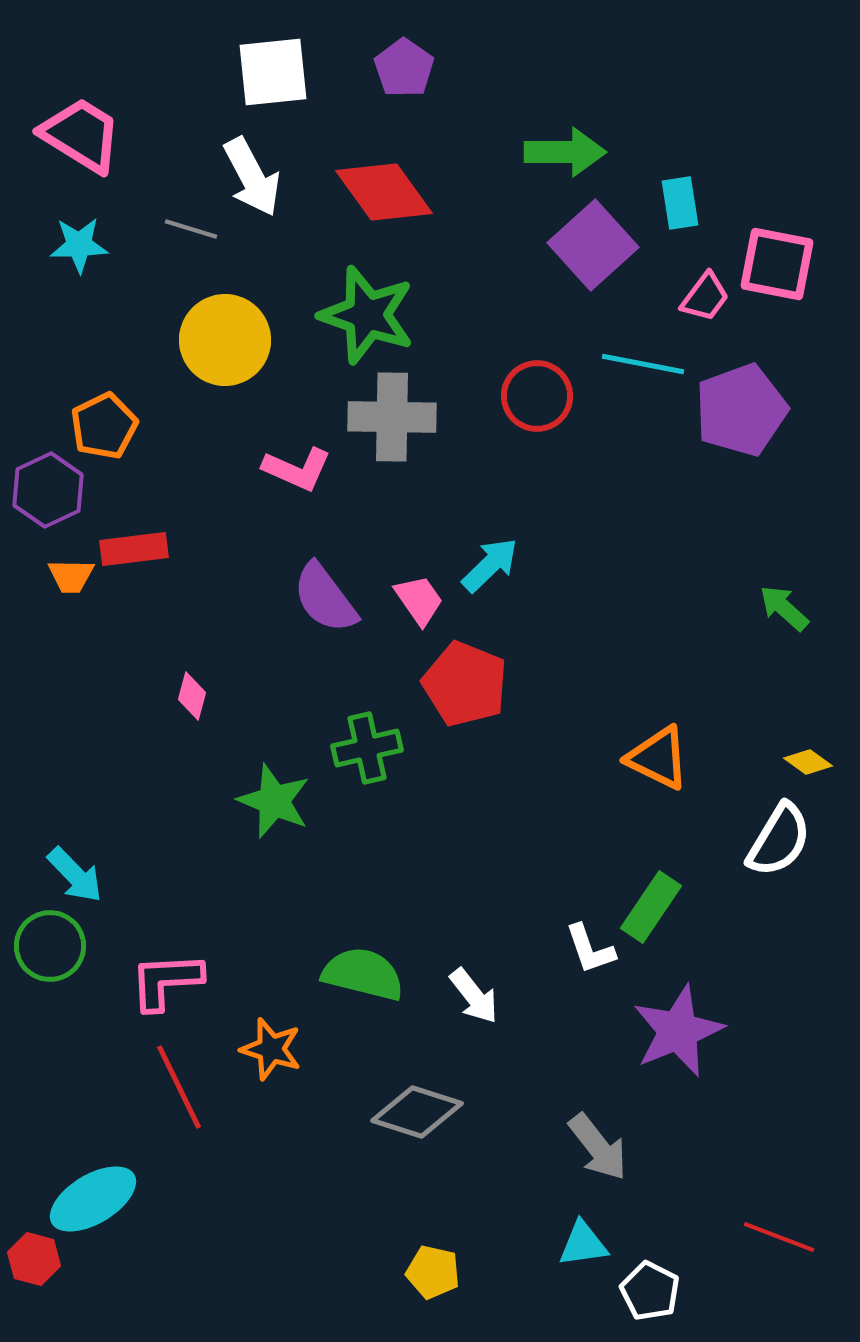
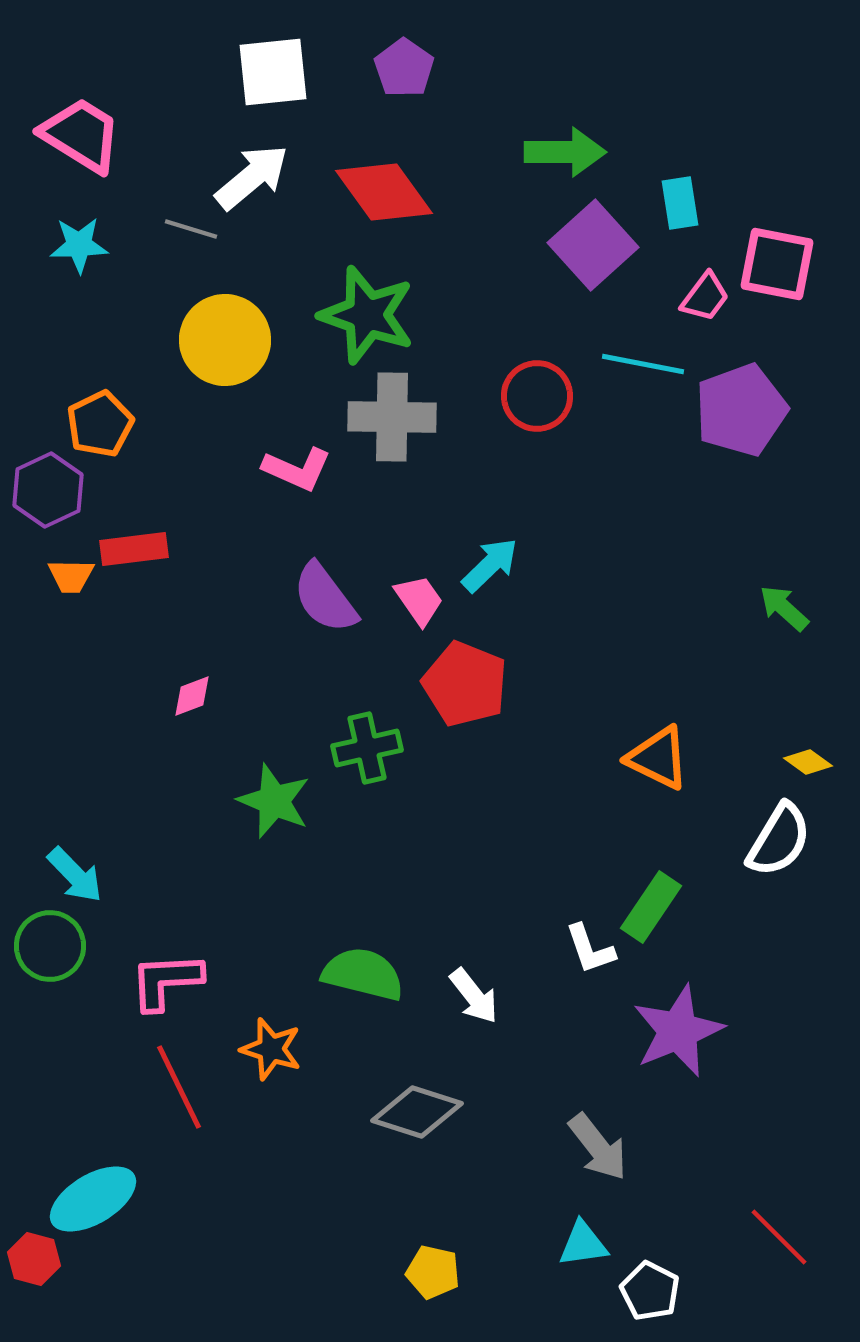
white arrow at (252, 177): rotated 102 degrees counterclockwise
orange pentagon at (104, 426): moved 4 px left, 2 px up
pink diamond at (192, 696): rotated 54 degrees clockwise
red line at (779, 1237): rotated 24 degrees clockwise
